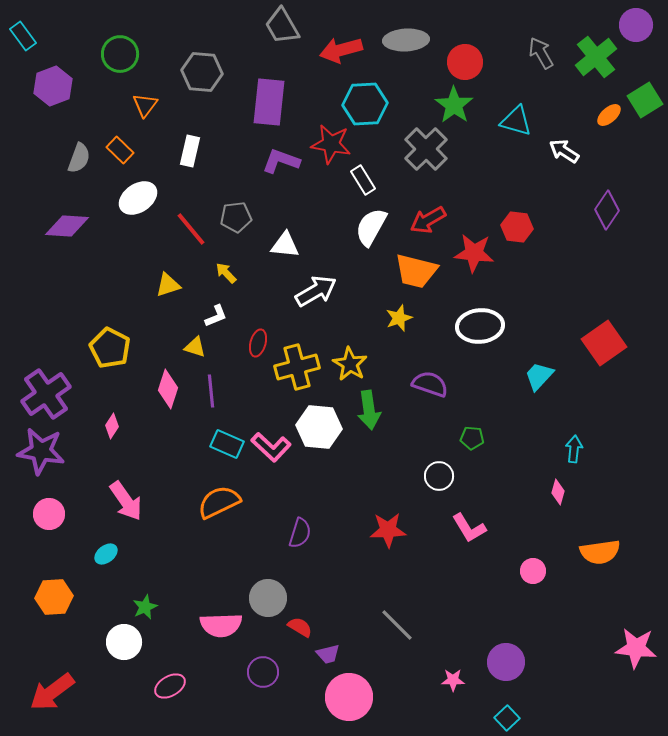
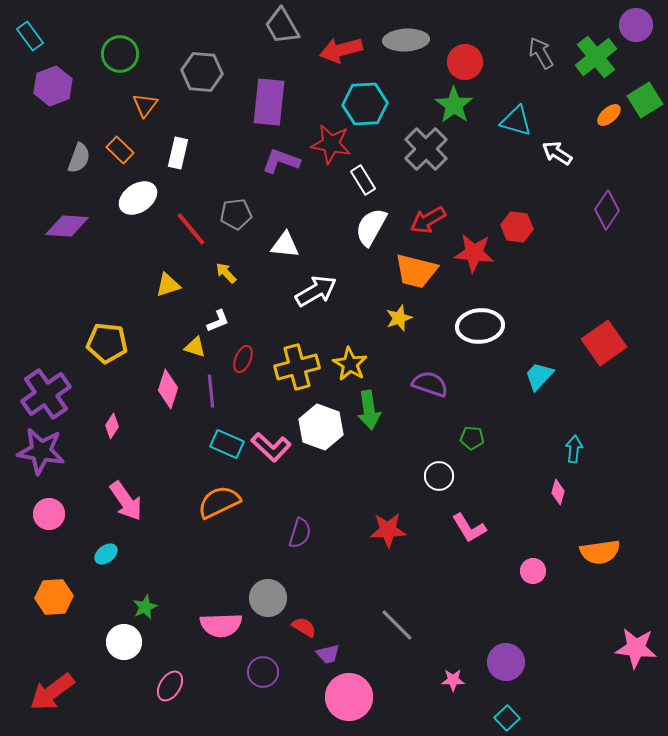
cyan rectangle at (23, 36): moved 7 px right
white rectangle at (190, 151): moved 12 px left, 2 px down
white arrow at (564, 151): moved 7 px left, 2 px down
gray pentagon at (236, 217): moved 3 px up
white L-shape at (216, 316): moved 2 px right, 5 px down
red ellipse at (258, 343): moved 15 px left, 16 px down; rotated 8 degrees clockwise
yellow pentagon at (110, 348): moved 3 px left, 5 px up; rotated 21 degrees counterclockwise
white hexagon at (319, 427): moved 2 px right; rotated 15 degrees clockwise
red semicircle at (300, 627): moved 4 px right
pink ellipse at (170, 686): rotated 28 degrees counterclockwise
